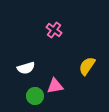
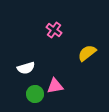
yellow semicircle: moved 13 px up; rotated 18 degrees clockwise
green circle: moved 2 px up
